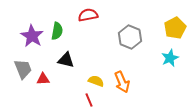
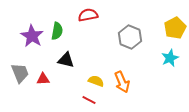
gray trapezoid: moved 3 px left, 4 px down
red line: rotated 40 degrees counterclockwise
